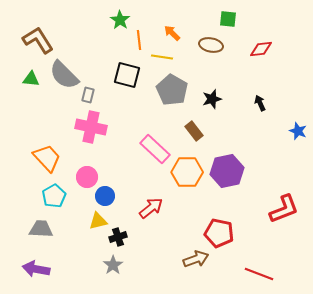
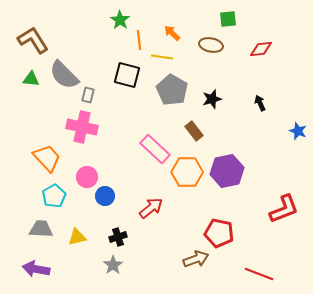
green square: rotated 12 degrees counterclockwise
brown L-shape: moved 5 px left
pink cross: moved 9 px left
yellow triangle: moved 21 px left, 16 px down
